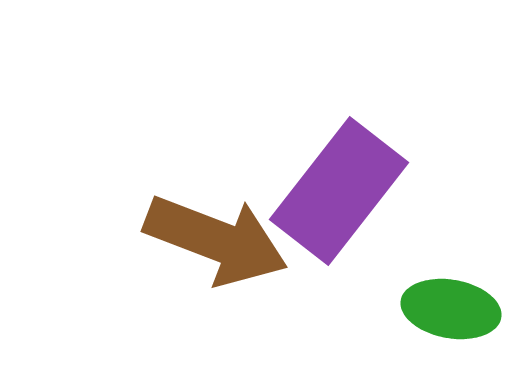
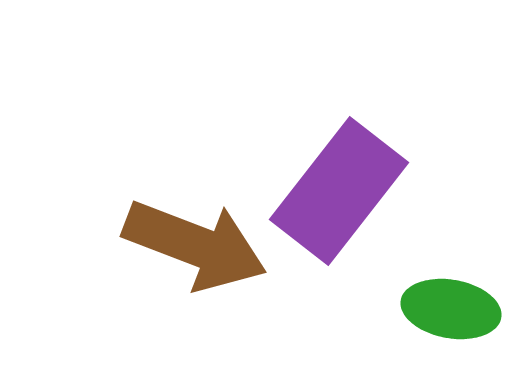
brown arrow: moved 21 px left, 5 px down
